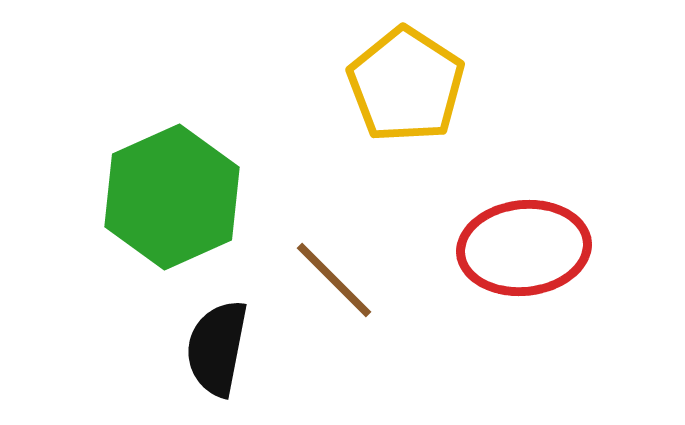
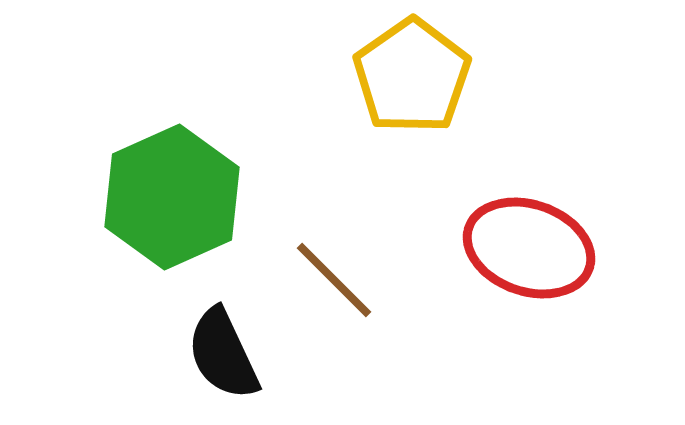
yellow pentagon: moved 6 px right, 9 px up; rotated 4 degrees clockwise
red ellipse: moved 5 px right; rotated 25 degrees clockwise
black semicircle: moved 6 px right, 6 px down; rotated 36 degrees counterclockwise
